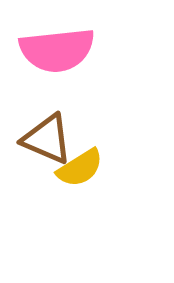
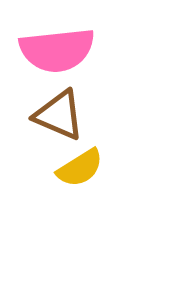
brown triangle: moved 12 px right, 24 px up
